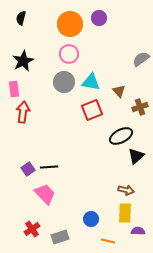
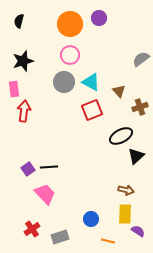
black semicircle: moved 2 px left, 3 px down
pink circle: moved 1 px right, 1 px down
black star: rotated 10 degrees clockwise
cyan triangle: rotated 18 degrees clockwise
red arrow: moved 1 px right, 1 px up
yellow rectangle: moved 1 px down
purple semicircle: rotated 32 degrees clockwise
